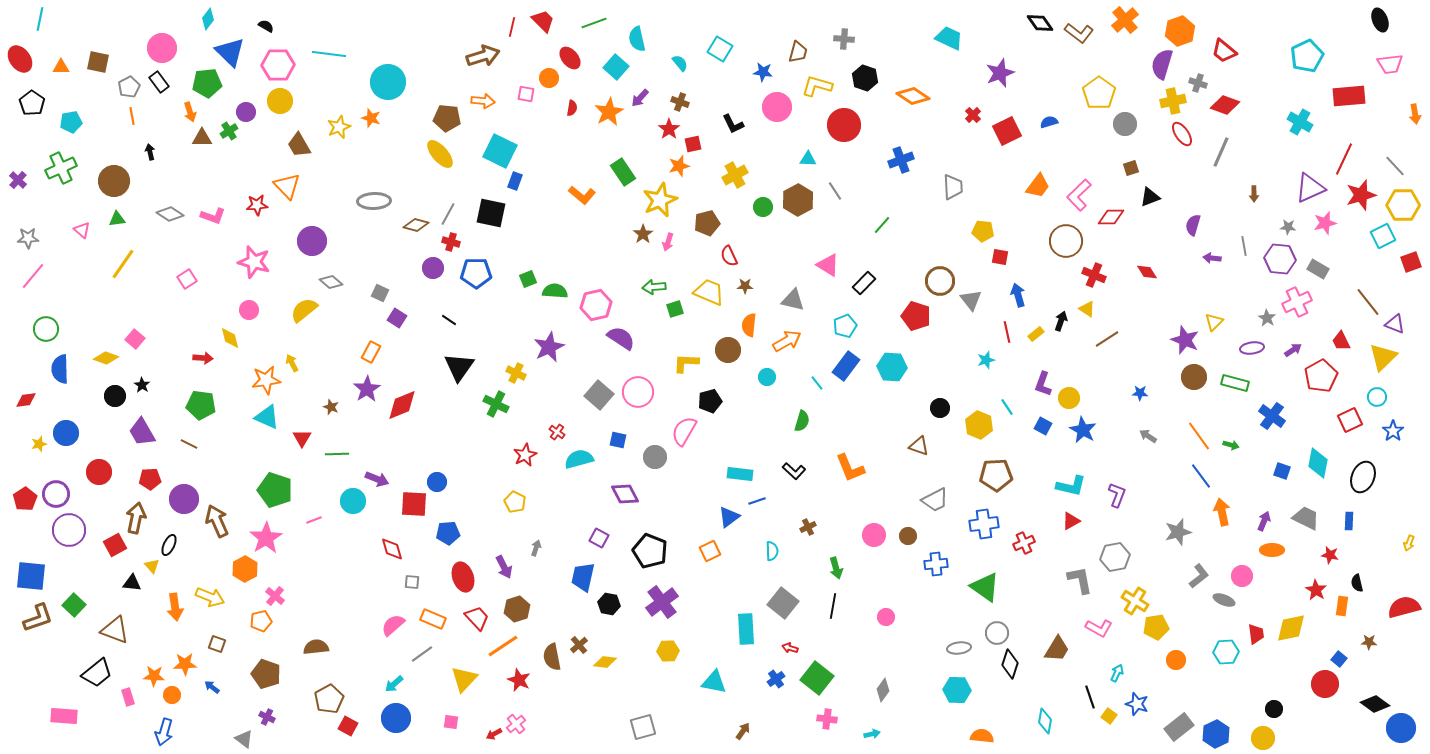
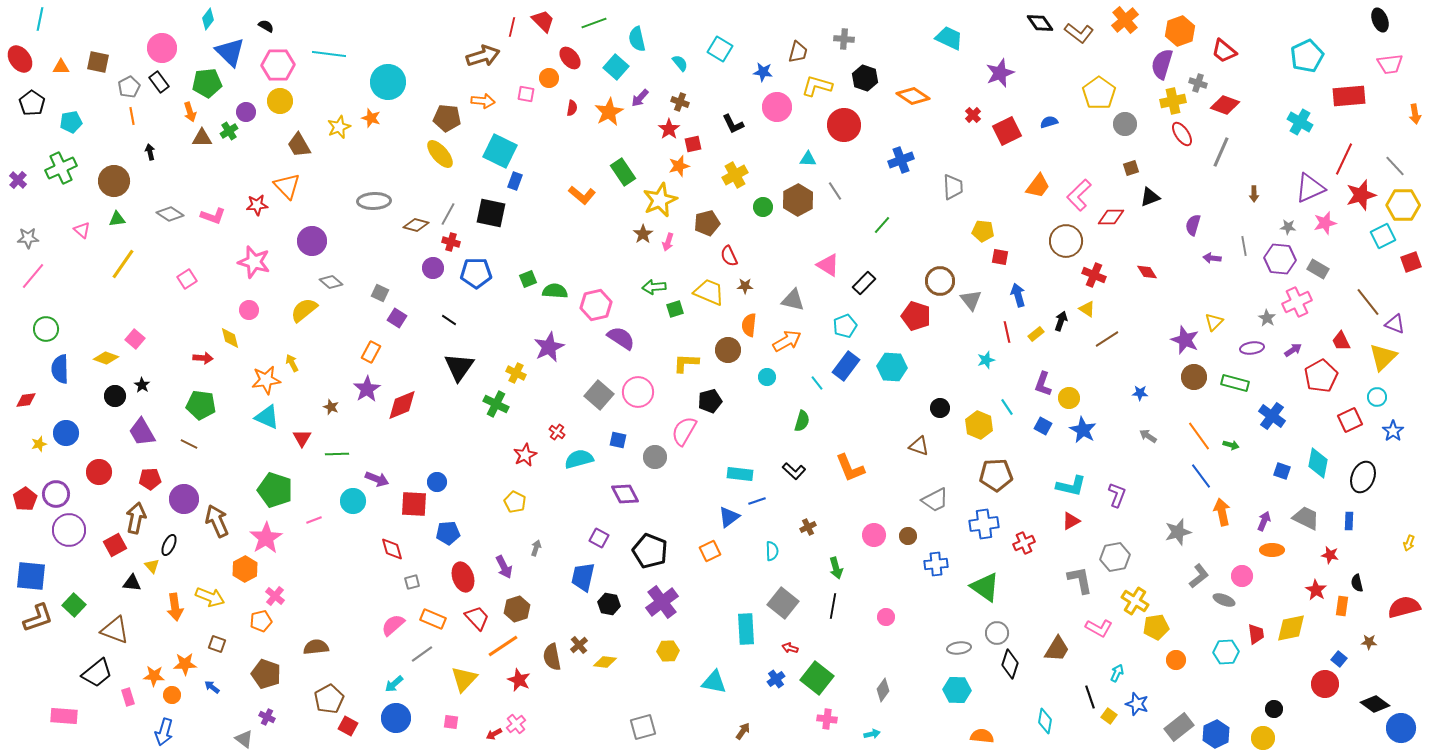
gray square at (412, 582): rotated 21 degrees counterclockwise
